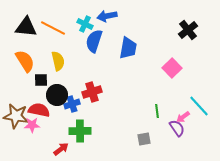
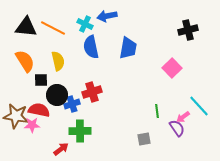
black cross: rotated 24 degrees clockwise
blue semicircle: moved 3 px left, 6 px down; rotated 30 degrees counterclockwise
